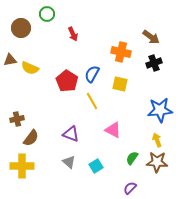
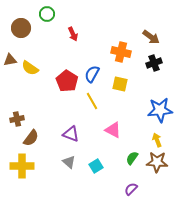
yellow semicircle: rotated 12 degrees clockwise
purple semicircle: moved 1 px right, 1 px down
